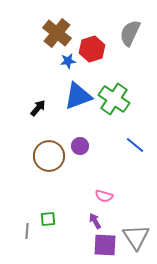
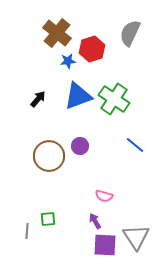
black arrow: moved 9 px up
